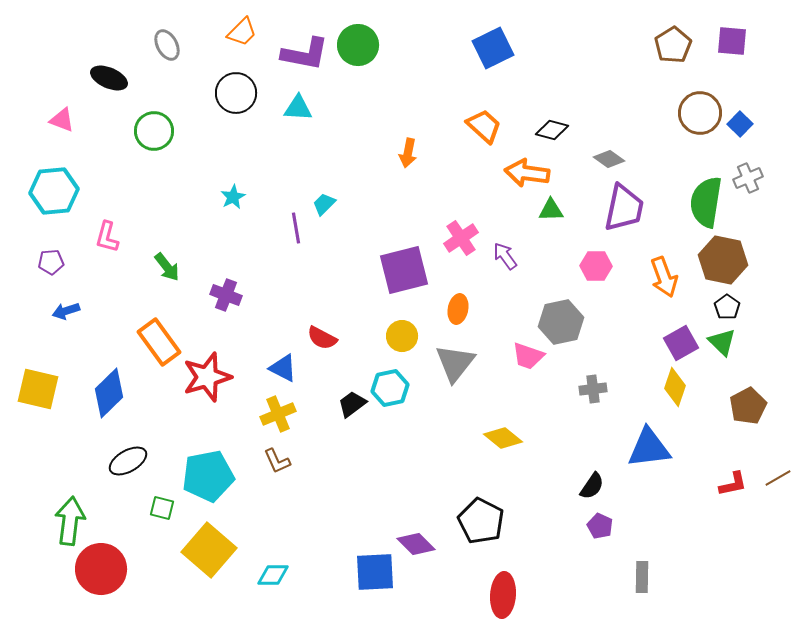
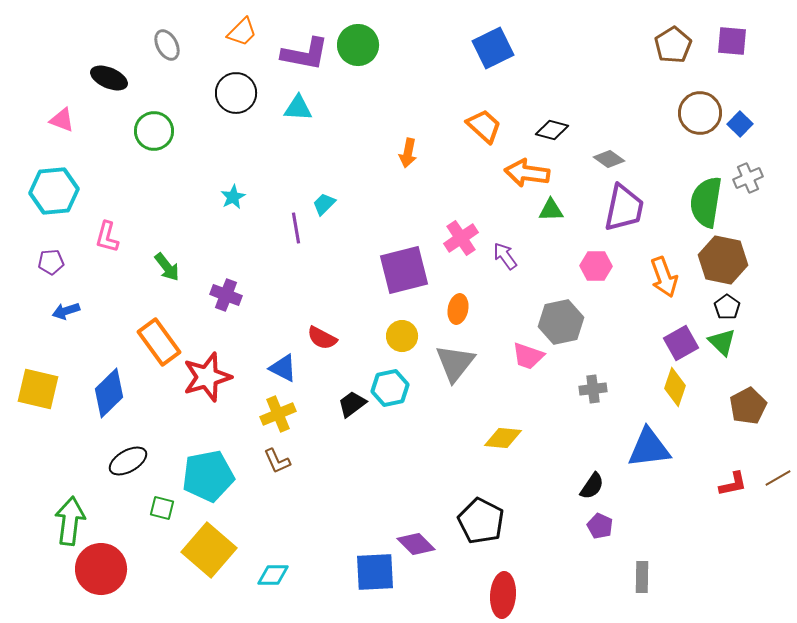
yellow diamond at (503, 438): rotated 33 degrees counterclockwise
